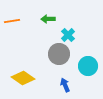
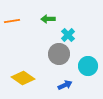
blue arrow: rotated 88 degrees clockwise
